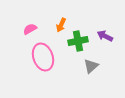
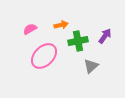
orange arrow: rotated 128 degrees counterclockwise
purple arrow: rotated 98 degrees clockwise
pink ellipse: moved 1 px right, 1 px up; rotated 64 degrees clockwise
